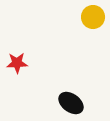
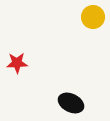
black ellipse: rotated 10 degrees counterclockwise
